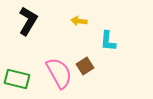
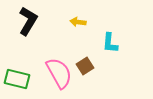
yellow arrow: moved 1 px left, 1 px down
cyan L-shape: moved 2 px right, 2 px down
